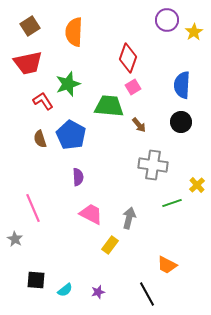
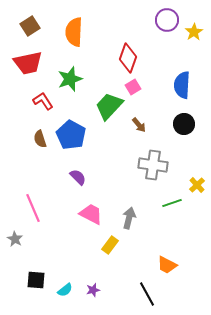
green star: moved 2 px right, 5 px up
green trapezoid: rotated 52 degrees counterclockwise
black circle: moved 3 px right, 2 px down
purple semicircle: rotated 42 degrees counterclockwise
purple star: moved 5 px left, 2 px up
